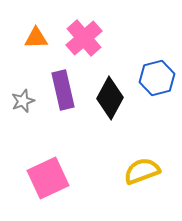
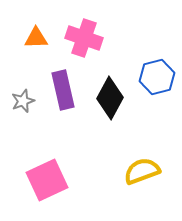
pink cross: rotated 30 degrees counterclockwise
blue hexagon: moved 1 px up
pink square: moved 1 px left, 2 px down
